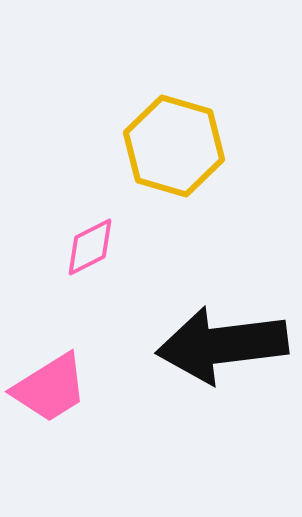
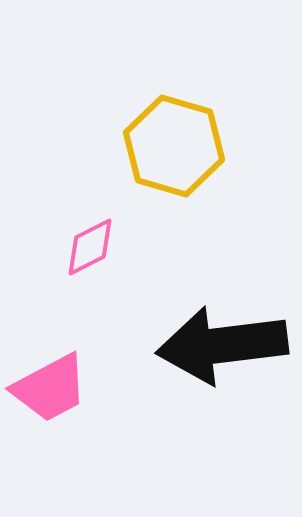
pink trapezoid: rotated 4 degrees clockwise
